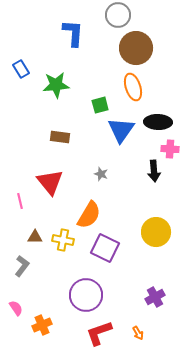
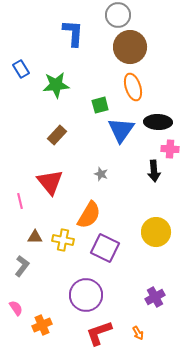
brown circle: moved 6 px left, 1 px up
brown rectangle: moved 3 px left, 2 px up; rotated 54 degrees counterclockwise
